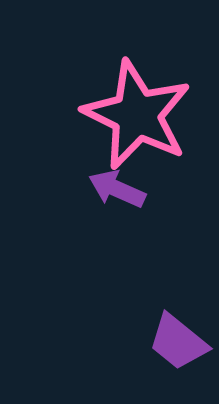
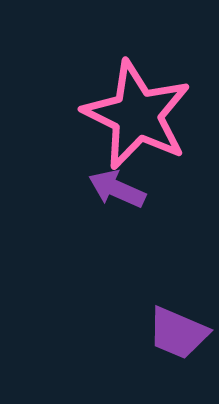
purple trapezoid: moved 9 px up; rotated 16 degrees counterclockwise
